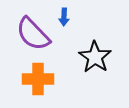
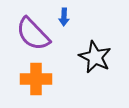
black star: rotated 8 degrees counterclockwise
orange cross: moved 2 px left
